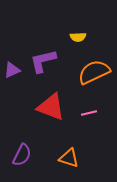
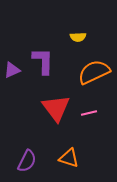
purple L-shape: rotated 104 degrees clockwise
red triangle: moved 5 px right, 1 px down; rotated 32 degrees clockwise
purple semicircle: moved 5 px right, 6 px down
